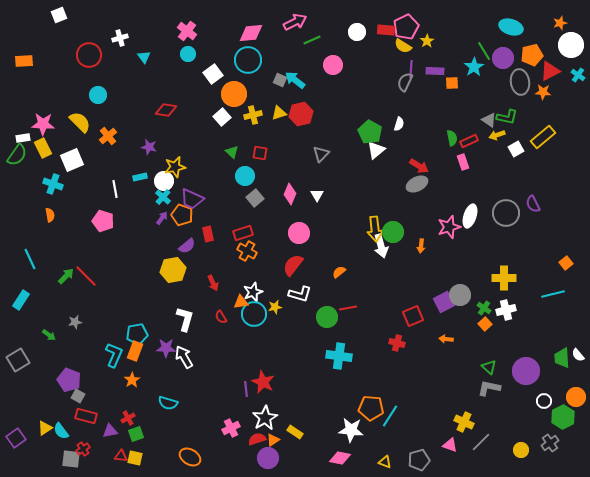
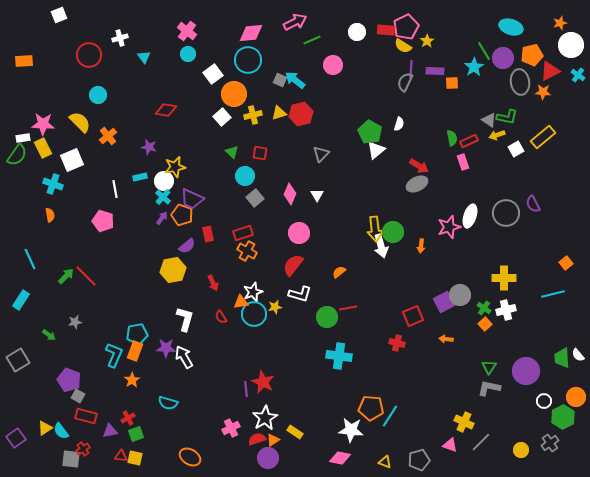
green triangle at (489, 367): rotated 21 degrees clockwise
